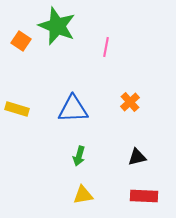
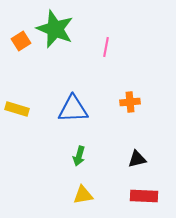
green star: moved 2 px left, 3 px down
orange square: rotated 24 degrees clockwise
orange cross: rotated 36 degrees clockwise
black triangle: moved 2 px down
